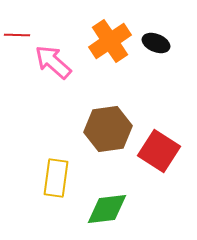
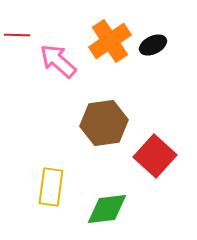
black ellipse: moved 3 px left, 2 px down; rotated 48 degrees counterclockwise
pink arrow: moved 5 px right, 1 px up
brown hexagon: moved 4 px left, 6 px up
red square: moved 4 px left, 5 px down; rotated 9 degrees clockwise
yellow rectangle: moved 5 px left, 9 px down
